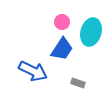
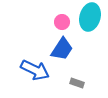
cyan ellipse: moved 1 px left, 15 px up
blue arrow: moved 2 px right, 1 px up
gray rectangle: moved 1 px left
